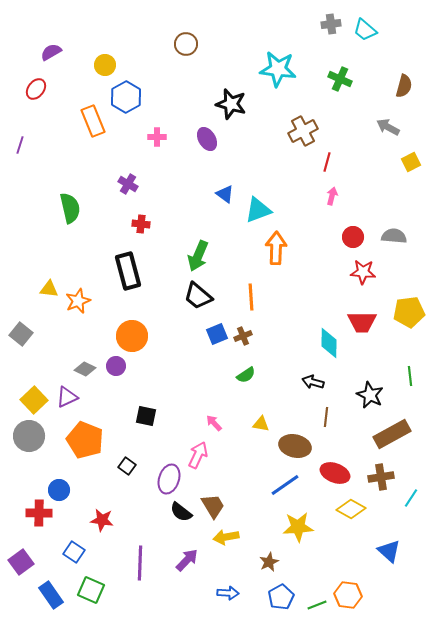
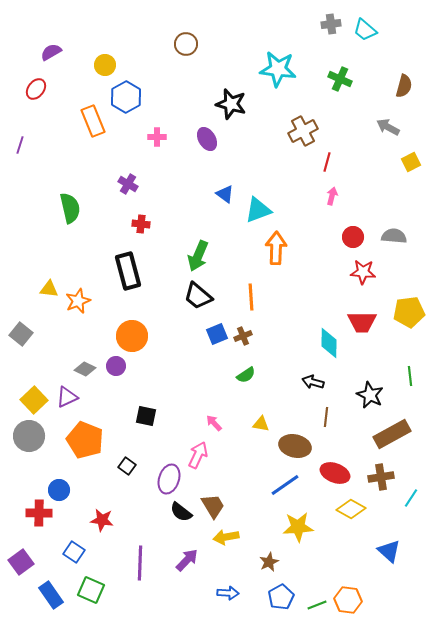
orange hexagon at (348, 595): moved 5 px down
